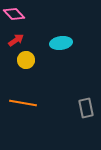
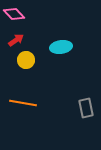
cyan ellipse: moved 4 px down
